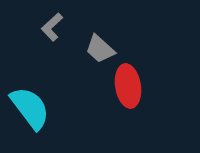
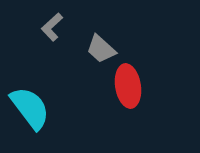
gray trapezoid: moved 1 px right
